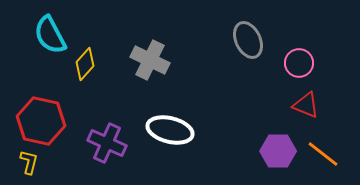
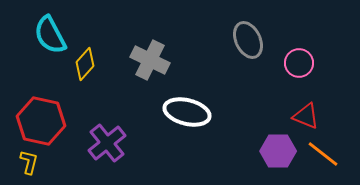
red triangle: moved 11 px down
white ellipse: moved 17 px right, 18 px up
purple cross: rotated 27 degrees clockwise
